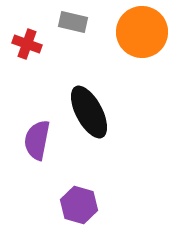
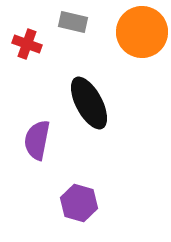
black ellipse: moved 9 px up
purple hexagon: moved 2 px up
